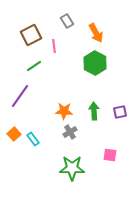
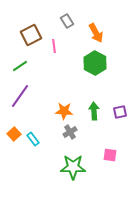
green line: moved 14 px left
green star: moved 1 px right, 1 px up
